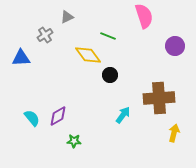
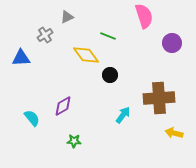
purple circle: moved 3 px left, 3 px up
yellow diamond: moved 2 px left
purple diamond: moved 5 px right, 10 px up
yellow arrow: rotated 90 degrees counterclockwise
